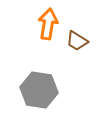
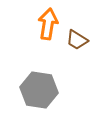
brown trapezoid: moved 1 px up
